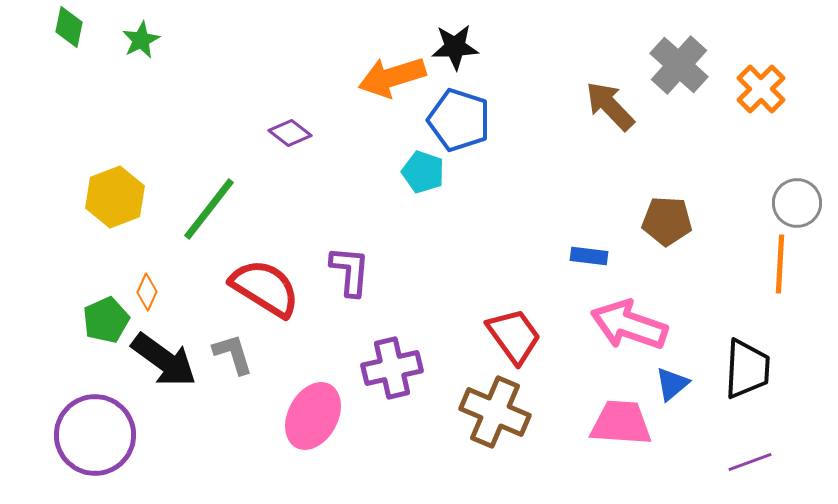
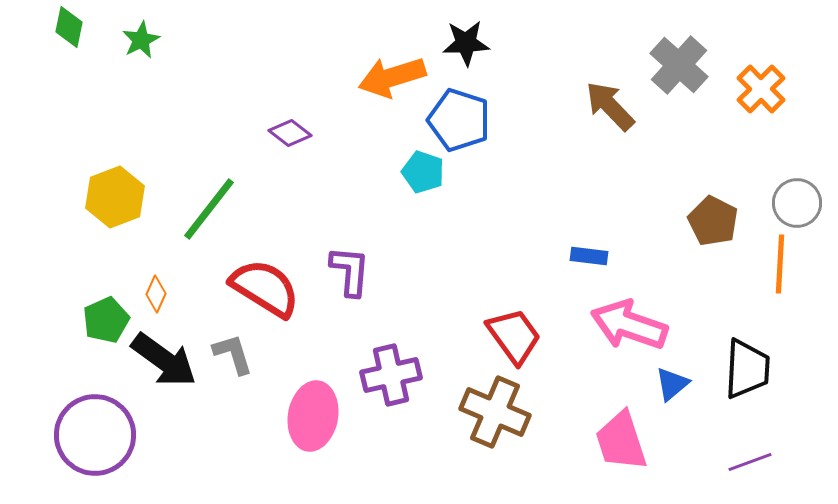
black star: moved 11 px right, 4 px up
brown pentagon: moved 46 px right; rotated 24 degrees clockwise
orange diamond: moved 9 px right, 2 px down
purple cross: moved 1 px left, 7 px down
pink ellipse: rotated 18 degrees counterclockwise
pink trapezoid: moved 18 px down; rotated 112 degrees counterclockwise
